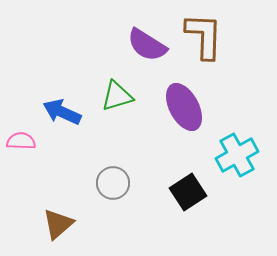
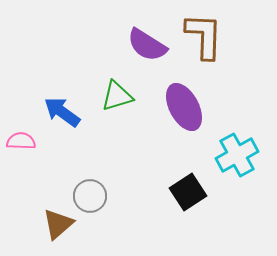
blue arrow: rotated 12 degrees clockwise
gray circle: moved 23 px left, 13 px down
